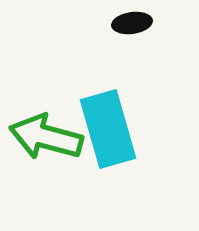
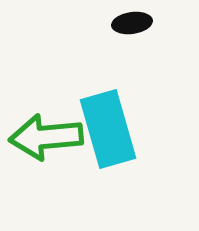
green arrow: rotated 20 degrees counterclockwise
